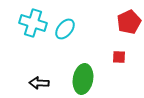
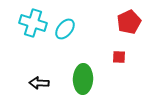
green ellipse: rotated 8 degrees counterclockwise
